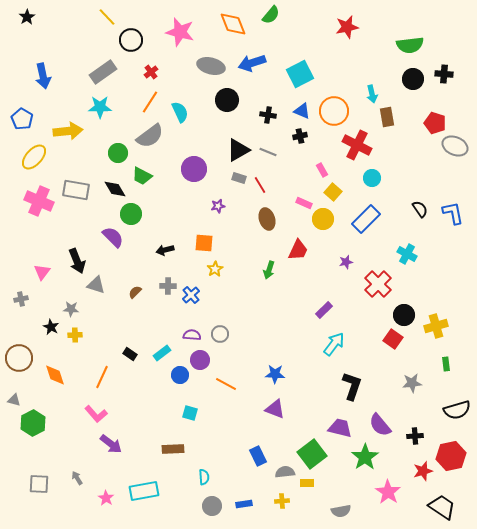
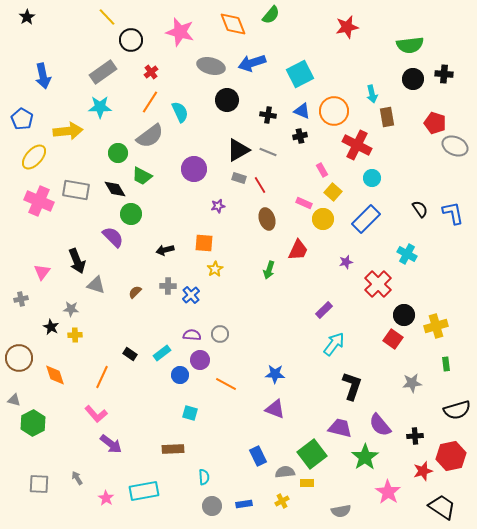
yellow cross at (282, 501): rotated 24 degrees counterclockwise
